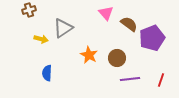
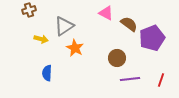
pink triangle: rotated 21 degrees counterclockwise
gray triangle: moved 1 px right, 2 px up
orange star: moved 14 px left, 7 px up
